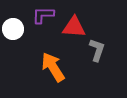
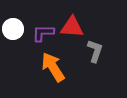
purple L-shape: moved 18 px down
red triangle: moved 2 px left
gray L-shape: moved 2 px left, 1 px down
